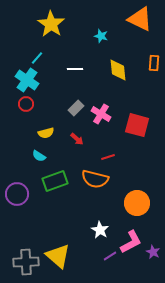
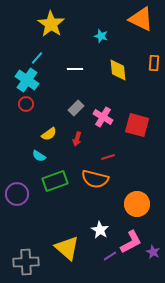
orange triangle: moved 1 px right
pink cross: moved 2 px right, 3 px down
yellow semicircle: moved 3 px right, 1 px down; rotated 21 degrees counterclockwise
red arrow: rotated 64 degrees clockwise
orange circle: moved 1 px down
yellow triangle: moved 9 px right, 8 px up
